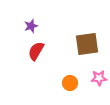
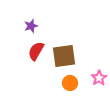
brown square: moved 23 px left, 12 px down
pink star: rotated 28 degrees counterclockwise
